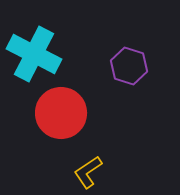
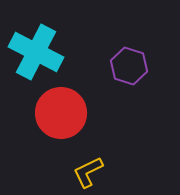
cyan cross: moved 2 px right, 2 px up
yellow L-shape: rotated 8 degrees clockwise
